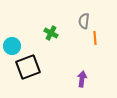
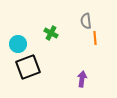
gray semicircle: moved 2 px right; rotated 14 degrees counterclockwise
cyan circle: moved 6 px right, 2 px up
